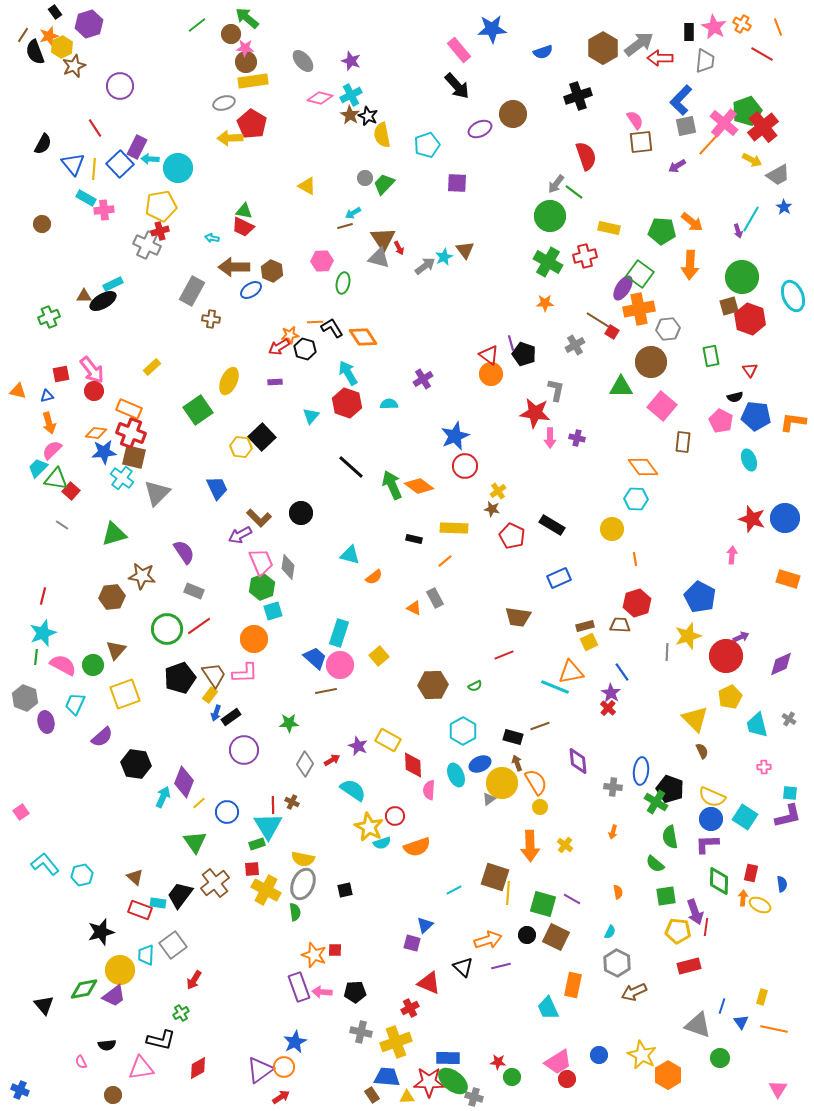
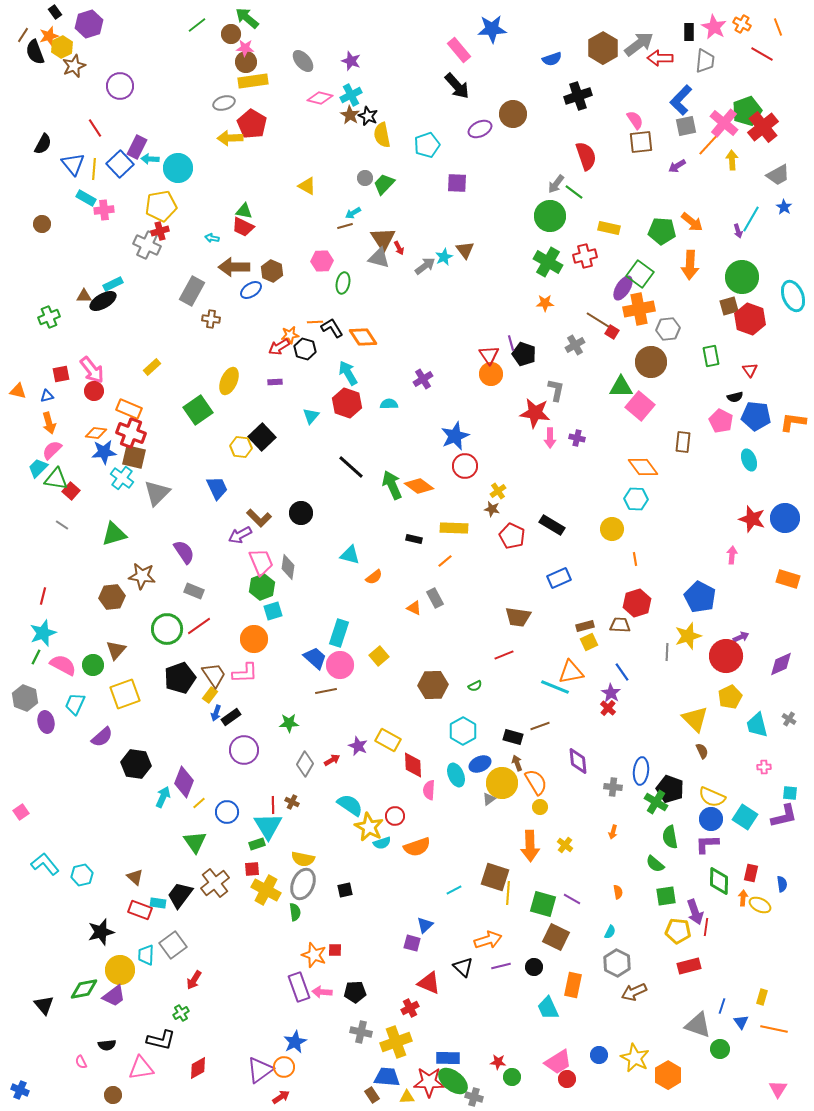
blue semicircle at (543, 52): moved 9 px right, 7 px down
yellow arrow at (752, 160): moved 20 px left; rotated 120 degrees counterclockwise
red triangle at (489, 355): rotated 20 degrees clockwise
pink square at (662, 406): moved 22 px left
green line at (36, 657): rotated 21 degrees clockwise
cyan semicircle at (353, 790): moved 3 px left, 15 px down
purple L-shape at (788, 816): moved 4 px left
black circle at (527, 935): moved 7 px right, 32 px down
yellow star at (642, 1055): moved 7 px left, 3 px down
green circle at (720, 1058): moved 9 px up
